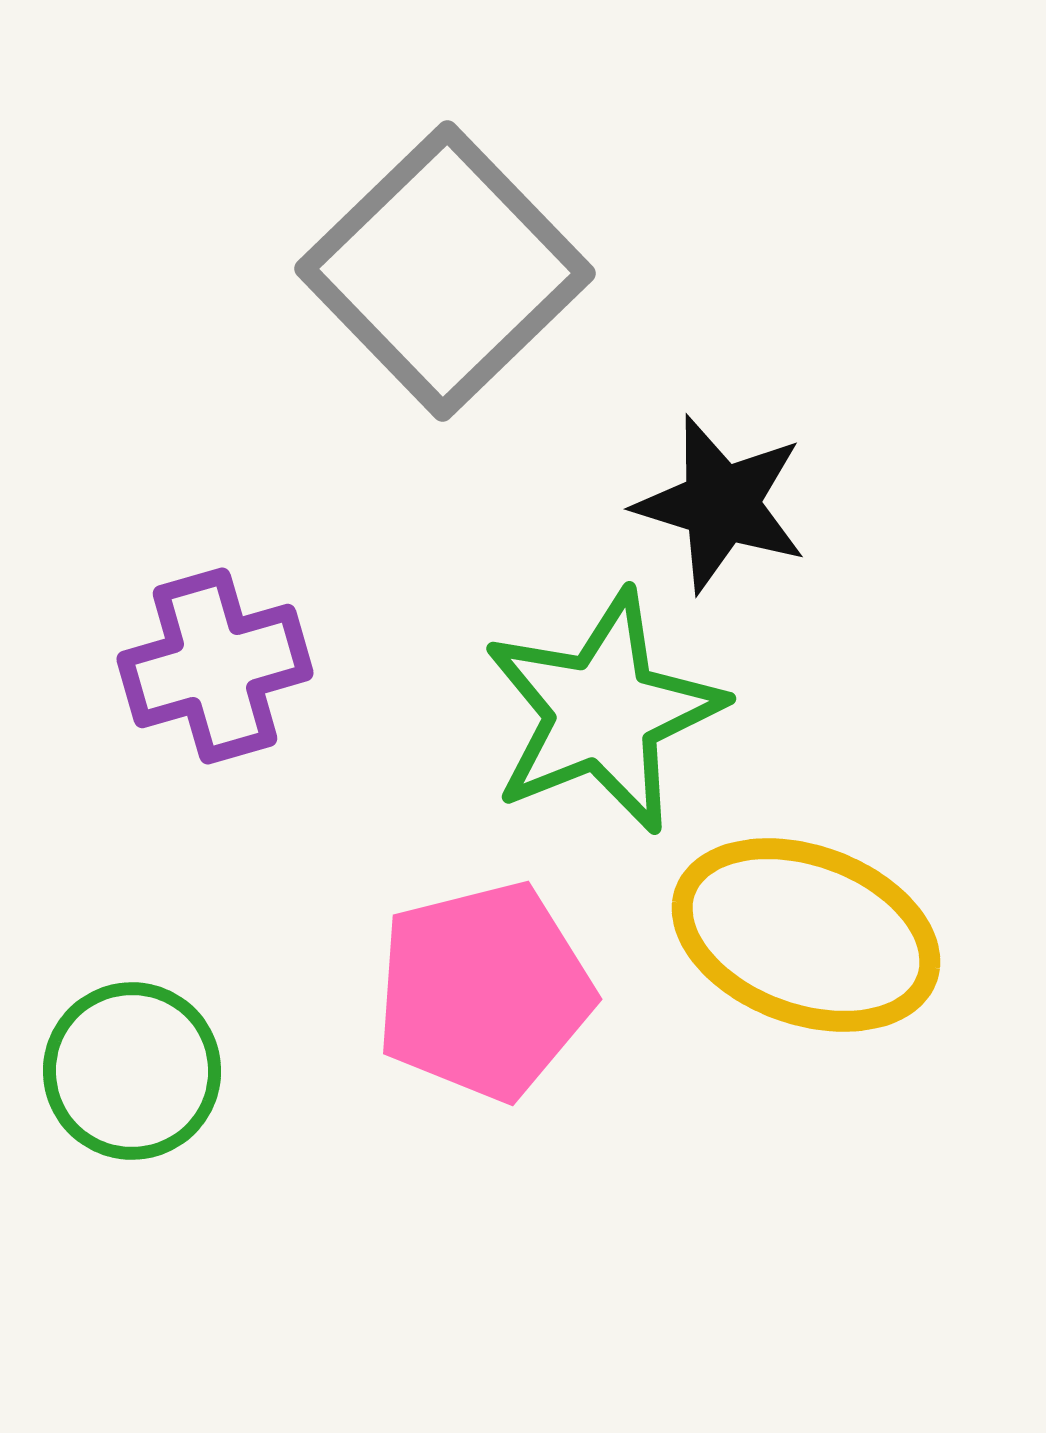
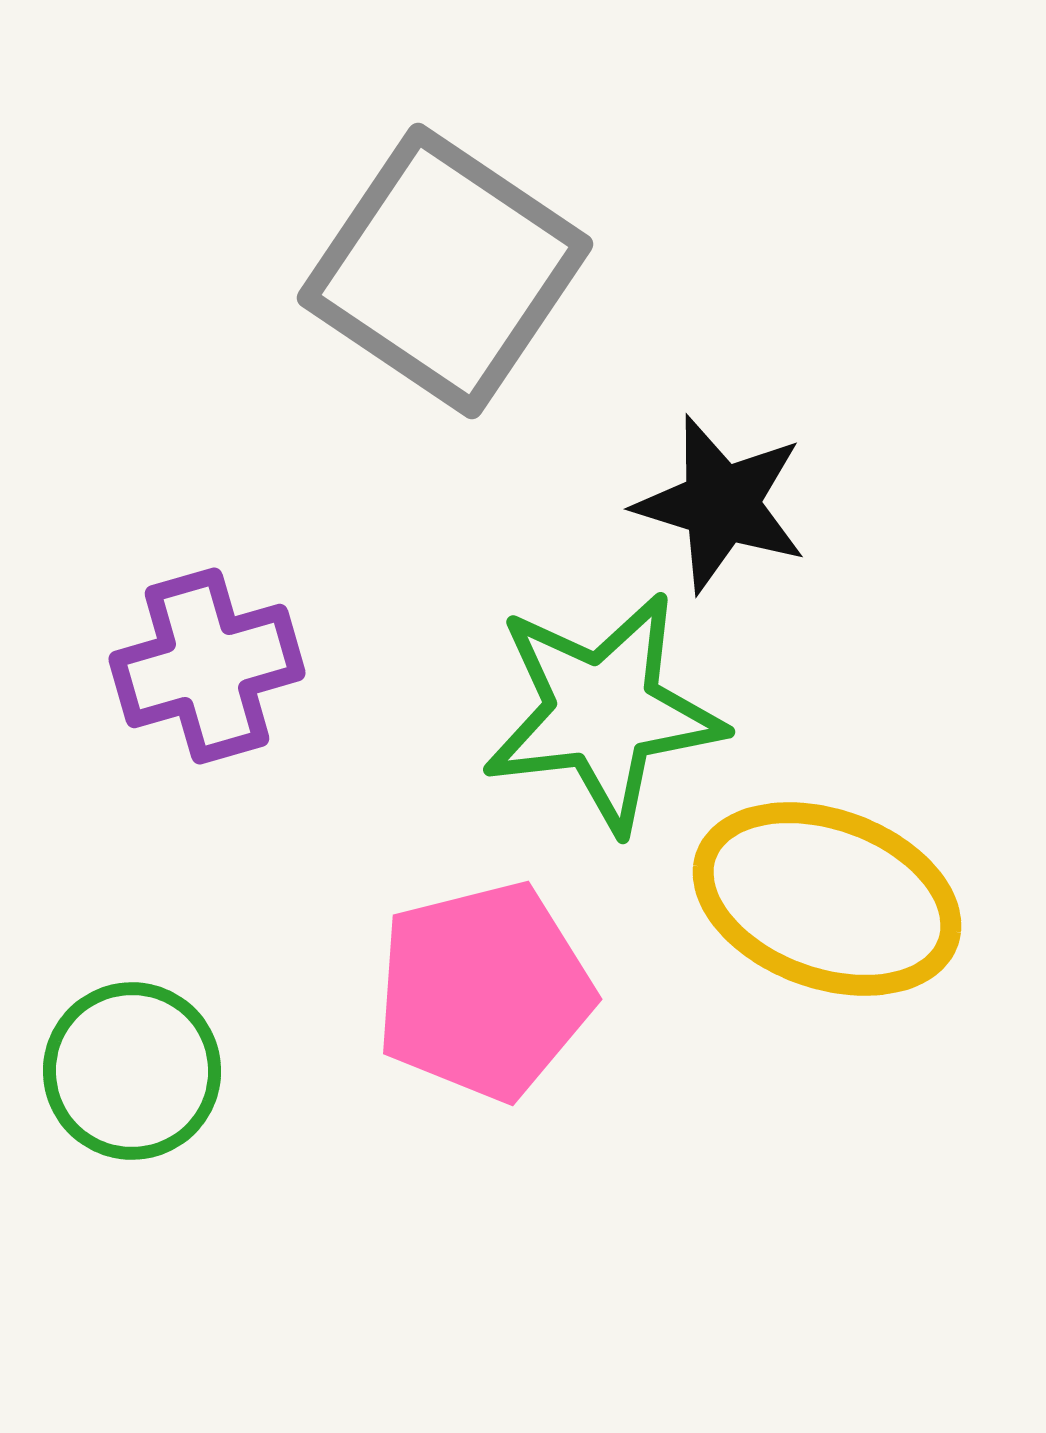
gray square: rotated 12 degrees counterclockwise
purple cross: moved 8 px left
green star: rotated 15 degrees clockwise
yellow ellipse: moved 21 px right, 36 px up
